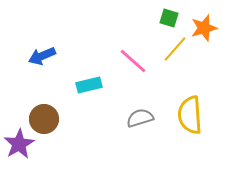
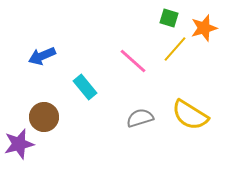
cyan rectangle: moved 4 px left, 2 px down; rotated 65 degrees clockwise
yellow semicircle: rotated 54 degrees counterclockwise
brown circle: moved 2 px up
purple star: rotated 16 degrees clockwise
